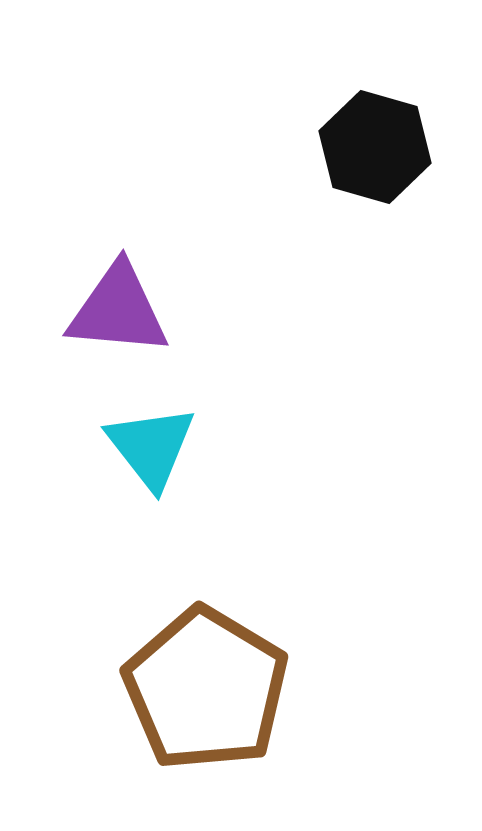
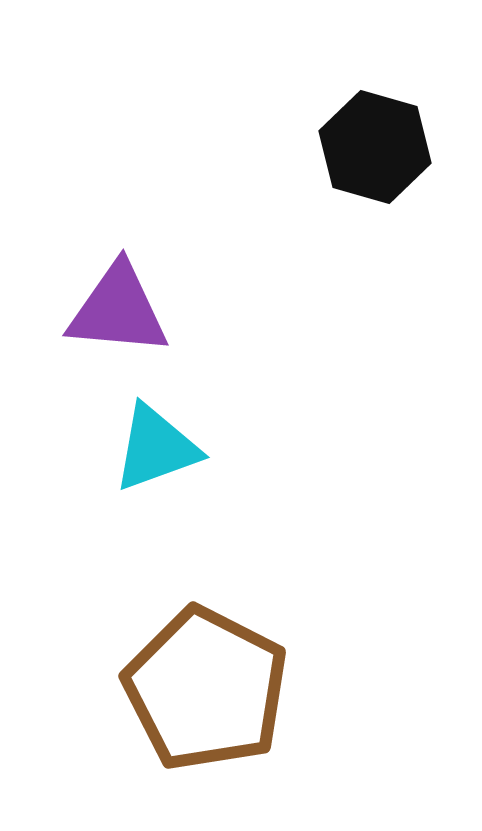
cyan triangle: moved 5 px right, 1 px down; rotated 48 degrees clockwise
brown pentagon: rotated 4 degrees counterclockwise
